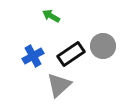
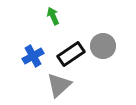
green arrow: moved 2 px right; rotated 36 degrees clockwise
